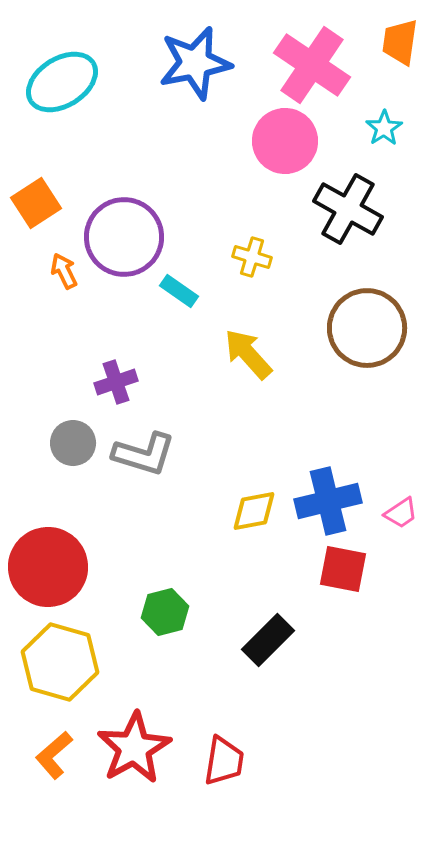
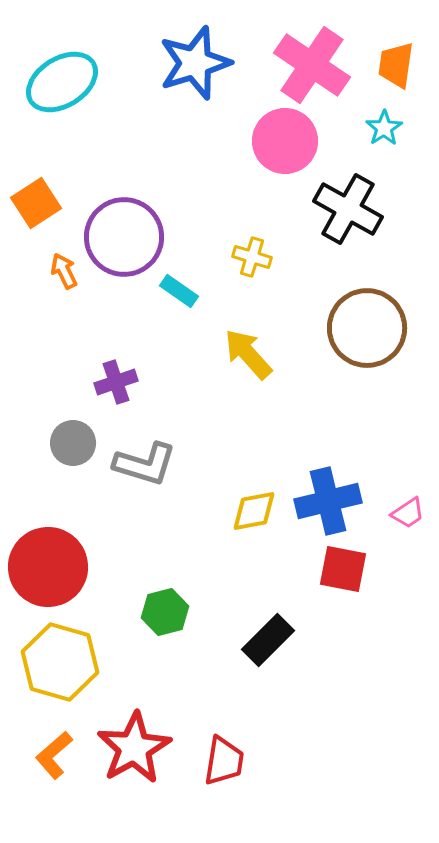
orange trapezoid: moved 4 px left, 23 px down
blue star: rotated 6 degrees counterclockwise
gray L-shape: moved 1 px right, 10 px down
pink trapezoid: moved 7 px right
